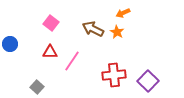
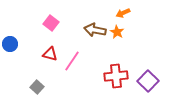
brown arrow: moved 2 px right, 1 px down; rotated 15 degrees counterclockwise
red triangle: moved 2 px down; rotated 14 degrees clockwise
red cross: moved 2 px right, 1 px down
